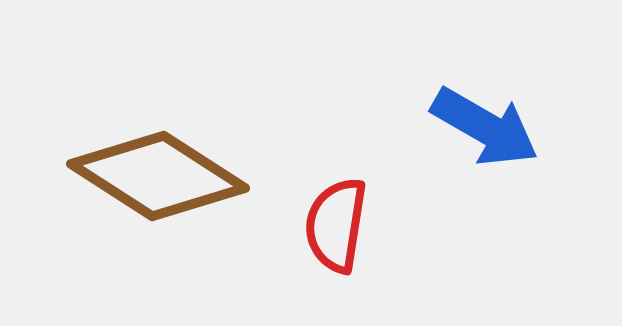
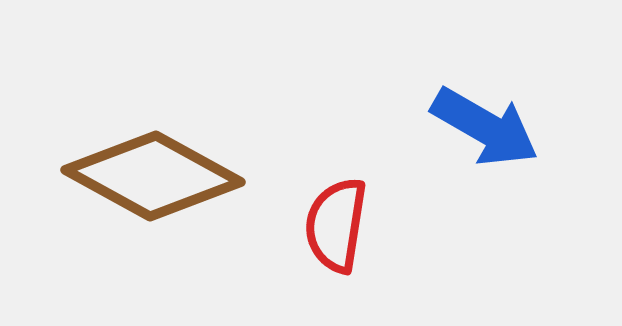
brown diamond: moved 5 px left; rotated 4 degrees counterclockwise
